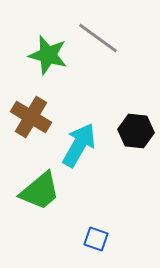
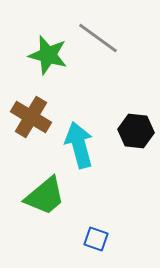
cyan arrow: rotated 45 degrees counterclockwise
green trapezoid: moved 5 px right, 5 px down
